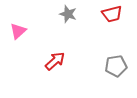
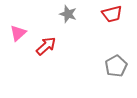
pink triangle: moved 2 px down
red arrow: moved 9 px left, 15 px up
gray pentagon: rotated 20 degrees counterclockwise
